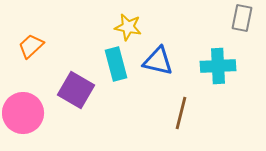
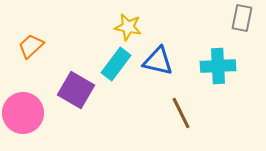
cyan rectangle: rotated 52 degrees clockwise
brown line: rotated 40 degrees counterclockwise
